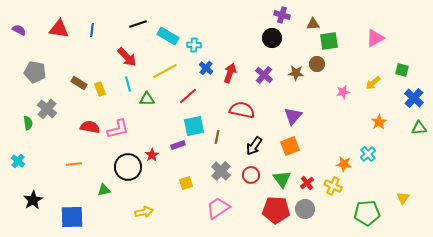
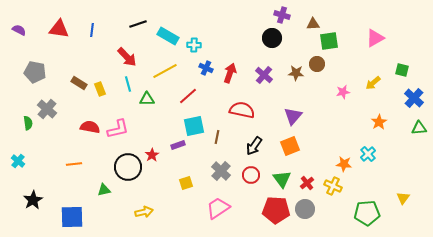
blue cross at (206, 68): rotated 16 degrees counterclockwise
